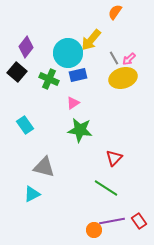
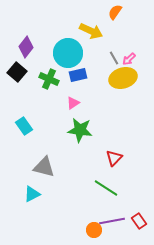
yellow arrow: moved 9 px up; rotated 105 degrees counterclockwise
cyan rectangle: moved 1 px left, 1 px down
